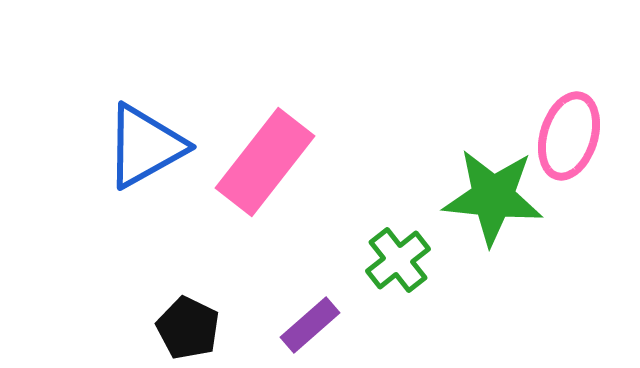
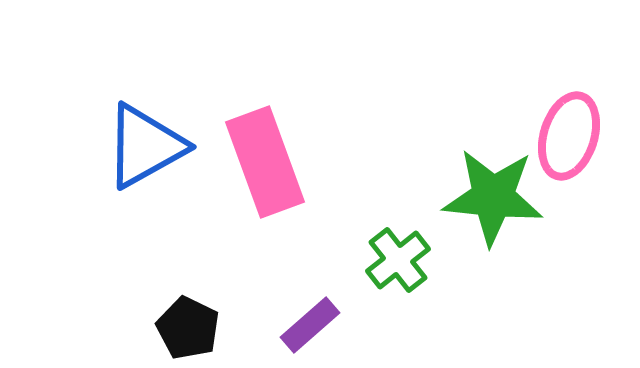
pink rectangle: rotated 58 degrees counterclockwise
